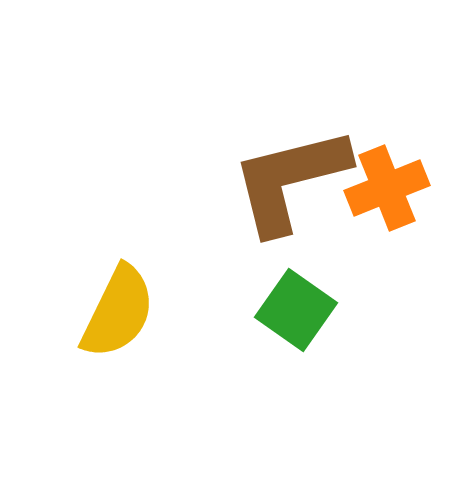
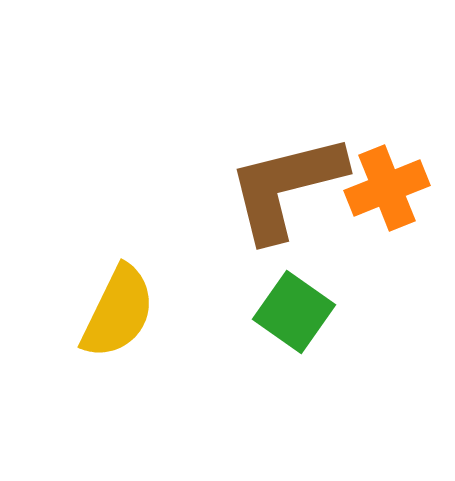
brown L-shape: moved 4 px left, 7 px down
green square: moved 2 px left, 2 px down
